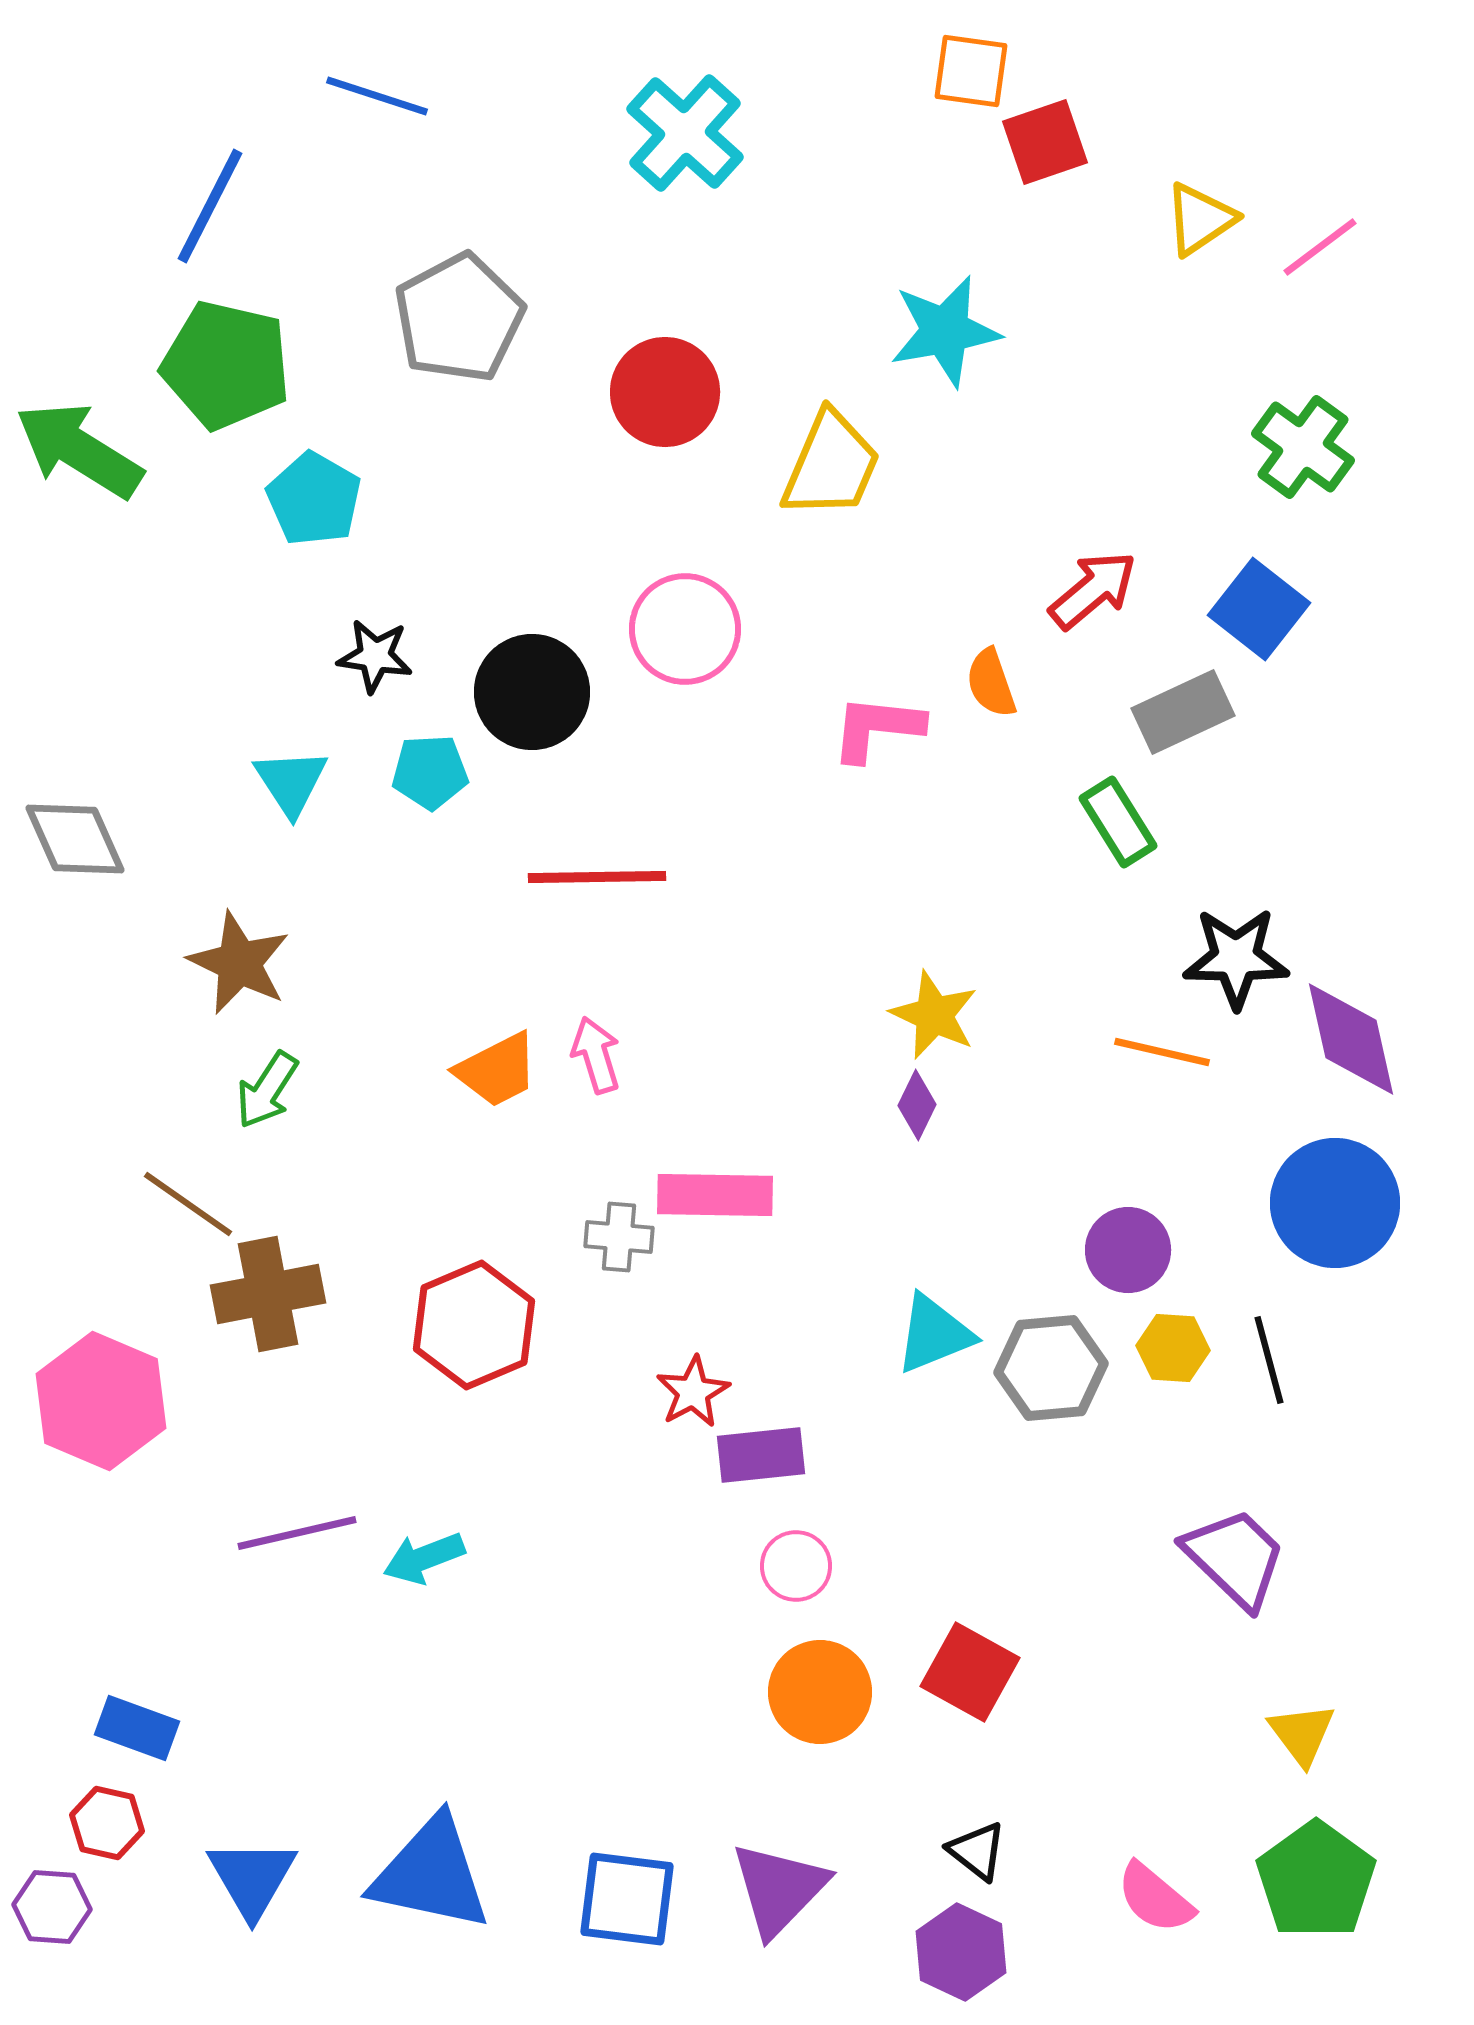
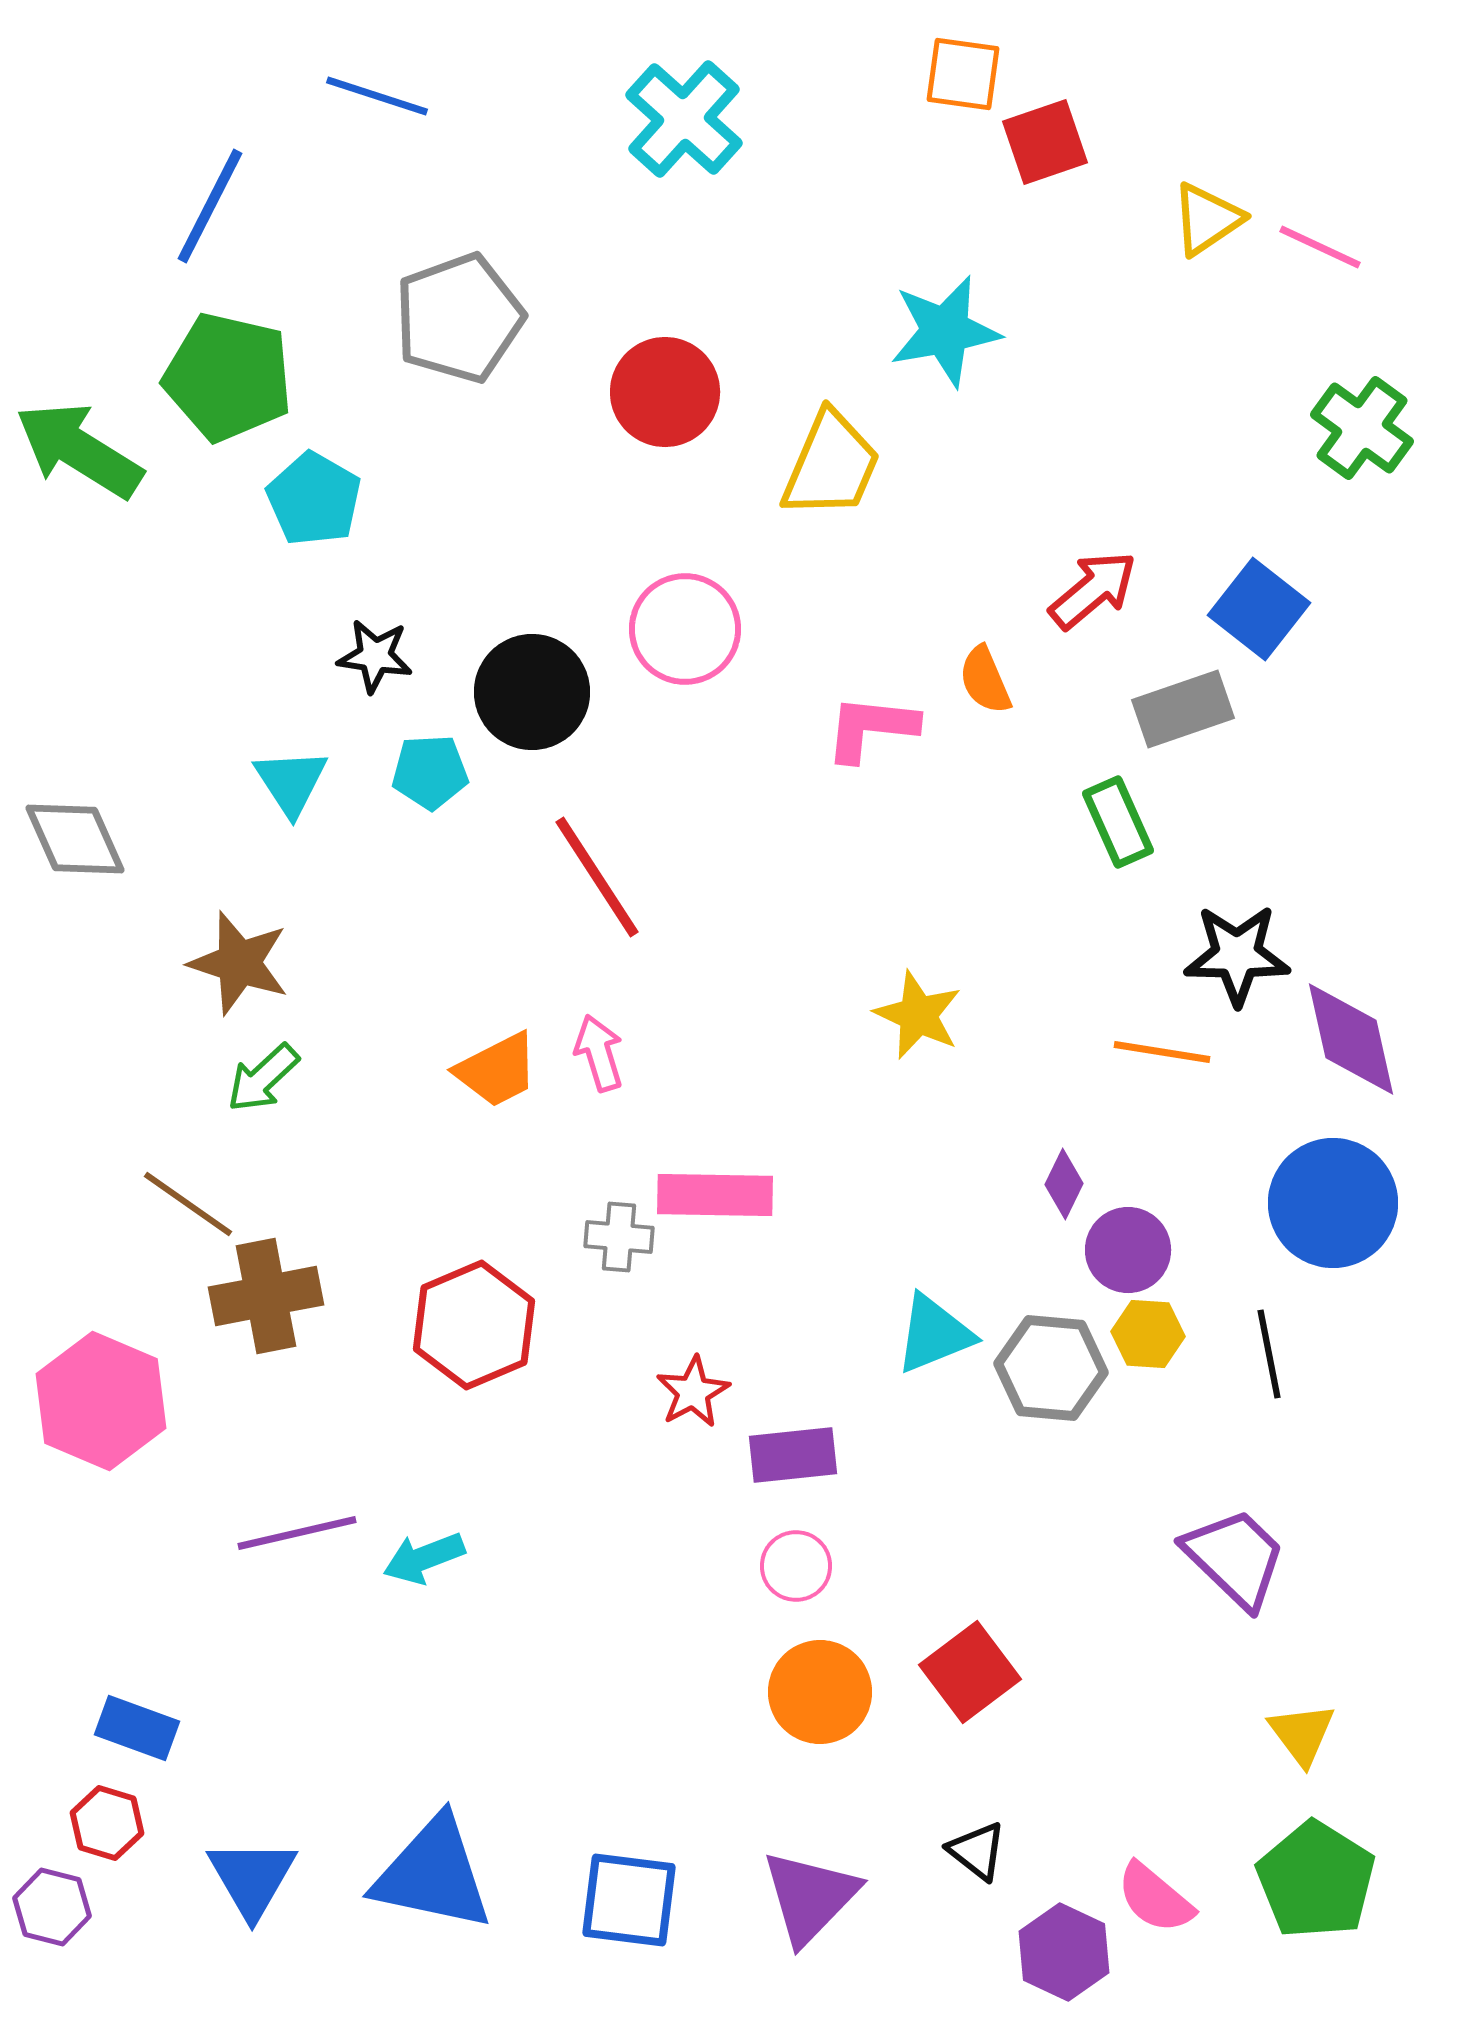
orange square at (971, 71): moved 8 px left, 3 px down
cyan cross at (685, 133): moved 1 px left, 14 px up
yellow triangle at (1200, 219): moved 7 px right
pink line at (1320, 247): rotated 62 degrees clockwise
gray pentagon at (459, 318): rotated 8 degrees clockwise
green pentagon at (226, 365): moved 2 px right, 12 px down
green cross at (1303, 447): moved 59 px right, 19 px up
orange semicircle at (991, 683): moved 6 px left, 3 px up; rotated 4 degrees counterclockwise
gray rectangle at (1183, 712): moved 3 px up; rotated 6 degrees clockwise
pink L-shape at (877, 728): moved 6 px left
green rectangle at (1118, 822): rotated 8 degrees clockwise
red line at (597, 877): rotated 58 degrees clockwise
black star at (1236, 958): moved 1 px right, 3 px up
brown star at (239, 963): rotated 8 degrees counterclockwise
yellow star at (934, 1015): moved 16 px left
orange line at (1162, 1052): rotated 4 degrees counterclockwise
pink arrow at (596, 1055): moved 3 px right, 2 px up
green arrow at (267, 1090): moved 4 px left, 12 px up; rotated 14 degrees clockwise
purple diamond at (917, 1105): moved 147 px right, 79 px down
blue circle at (1335, 1203): moved 2 px left
brown cross at (268, 1294): moved 2 px left, 2 px down
yellow hexagon at (1173, 1348): moved 25 px left, 14 px up
black line at (1269, 1360): moved 6 px up; rotated 4 degrees clockwise
gray hexagon at (1051, 1368): rotated 10 degrees clockwise
purple rectangle at (761, 1455): moved 32 px right
red square at (970, 1672): rotated 24 degrees clockwise
red hexagon at (107, 1823): rotated 4 degrees clockwise
blue triangle at (431, 1874): moved 2 px right
green pentagon at (1316, 1880): rotated 4 degrees counterclockwise
purple triangle at (779, 1889): moved 31 px right, 8 px down
blue square at (627, 1899): moved 2 px right, 1 px down
purple hexagon at (52, 1907): rotated 10 degrees clockwise
purple hexagon at (961, 1952): moved 103 px right
